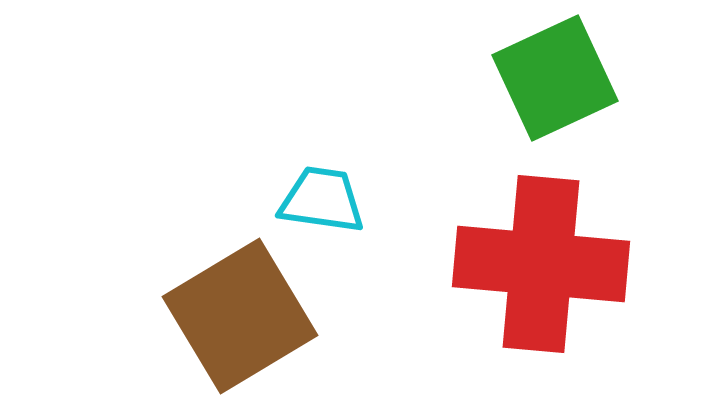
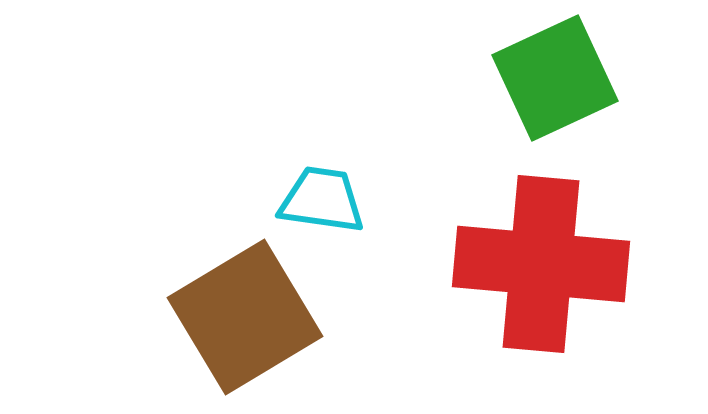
brown square: moved 5 px right, 1 px down
